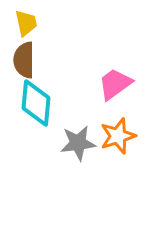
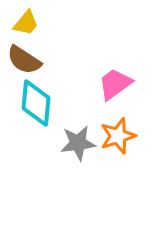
yellow trapezoid: rotated 52 degrees clockwise
brown semicircle: rotated 57 degrees counterclockwise
